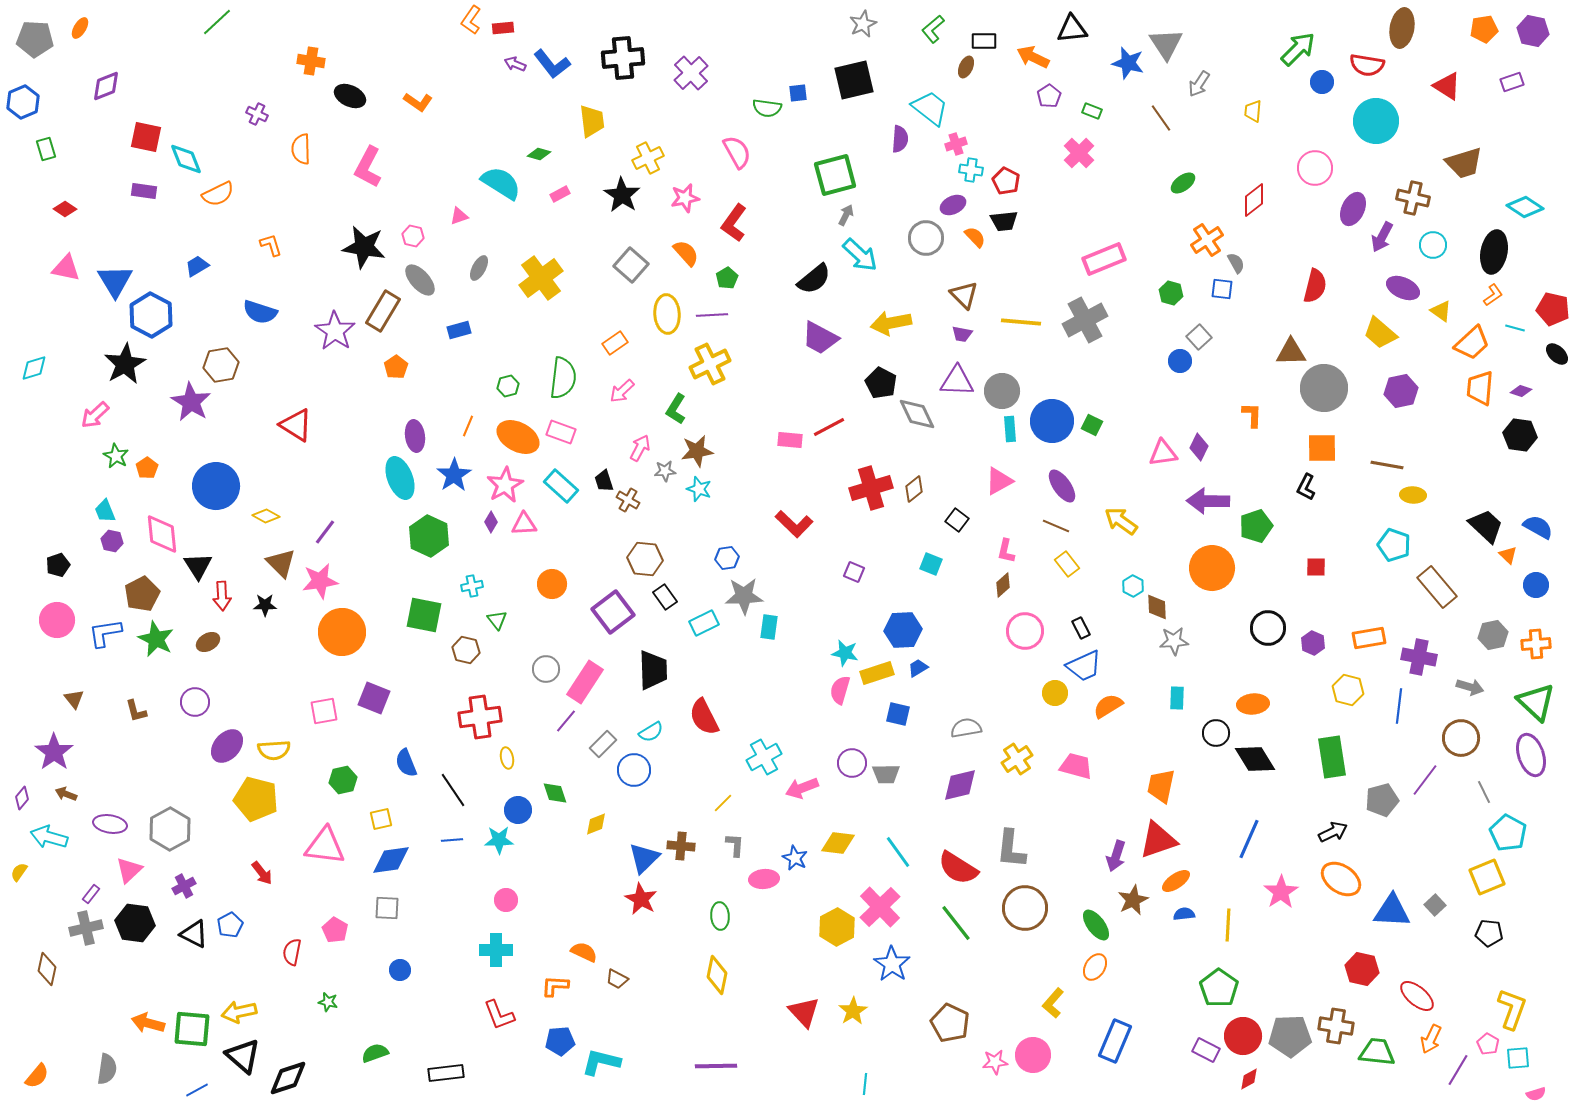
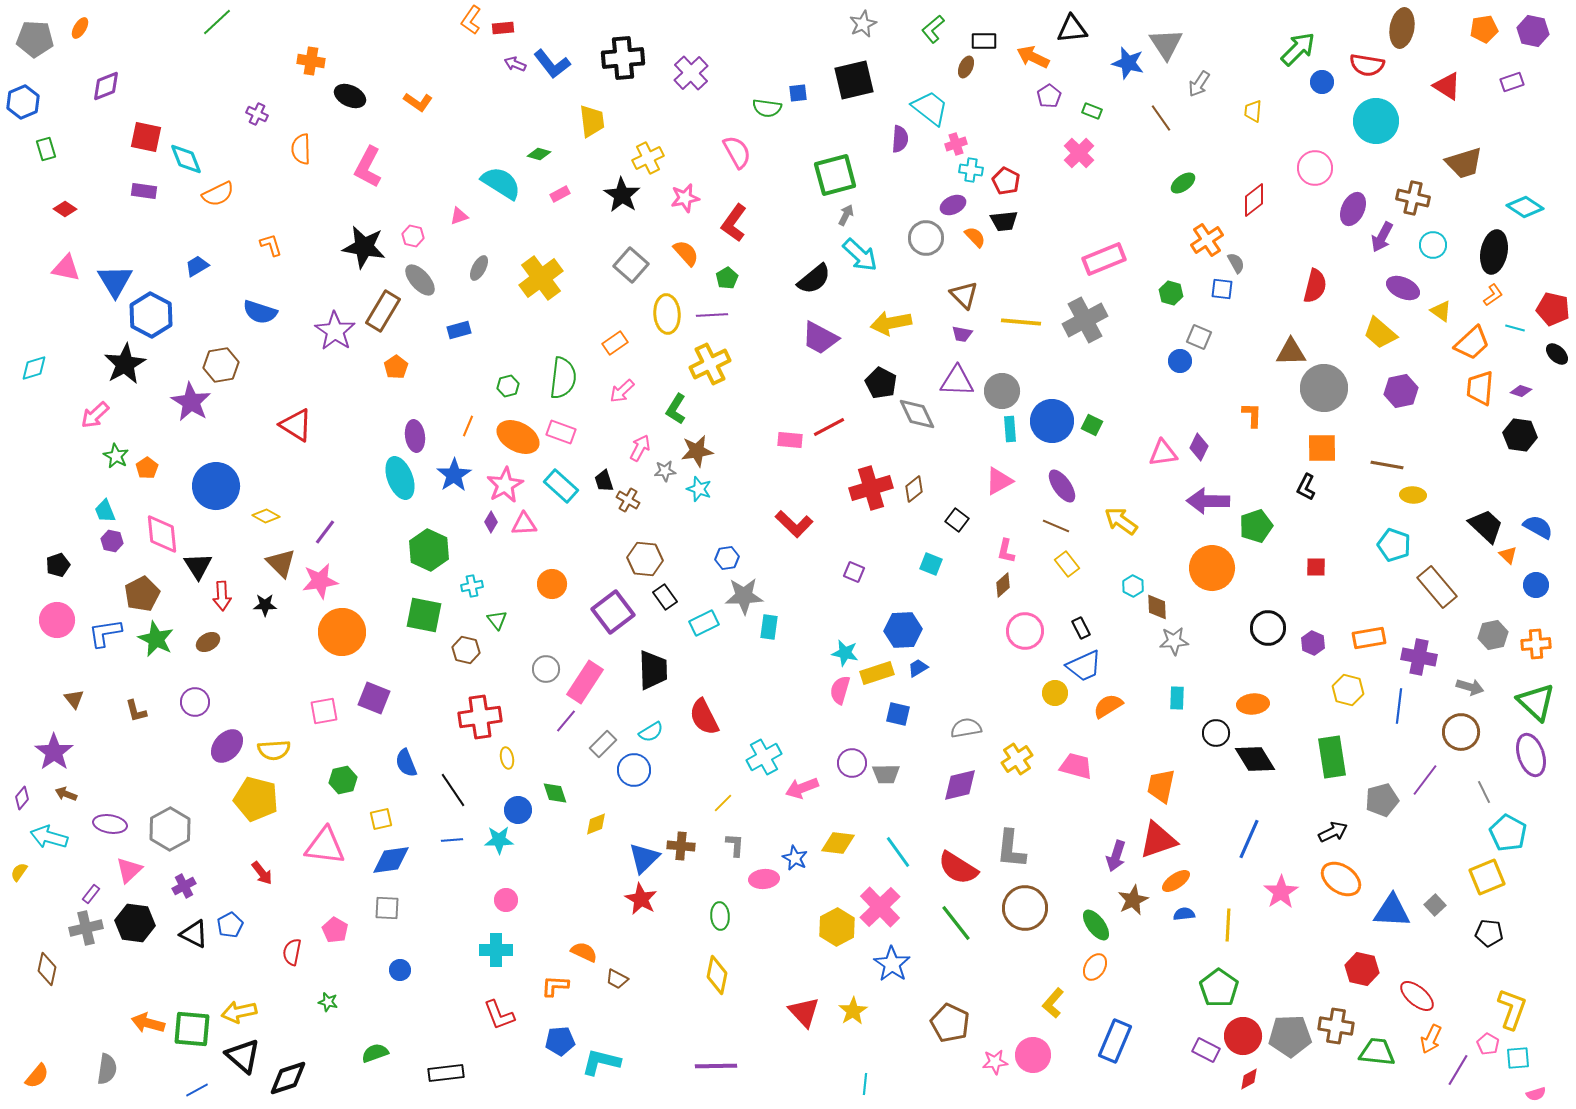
gray square at (1199, 337): rotated 25 degrees counterclockwise
green hexagon at (429, 536): moved 14 px down
brown circle at (1461, 738): moved 6 px up
